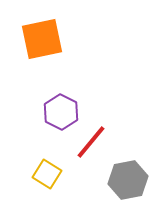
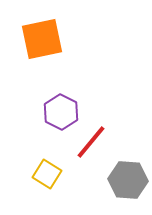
gray hexagon: rotated 15 degrees clockwise
